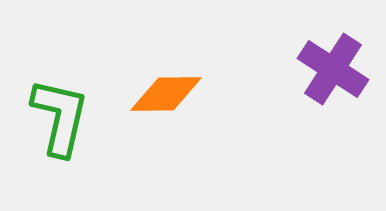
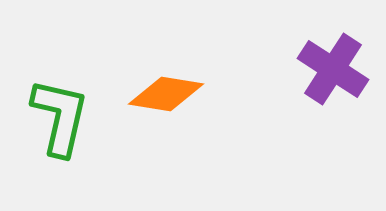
orange diamond: rotated 10 degrees clockwise
